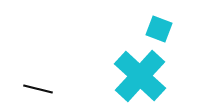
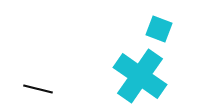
cyan cross: rotated 8 degrees counterclockwise
